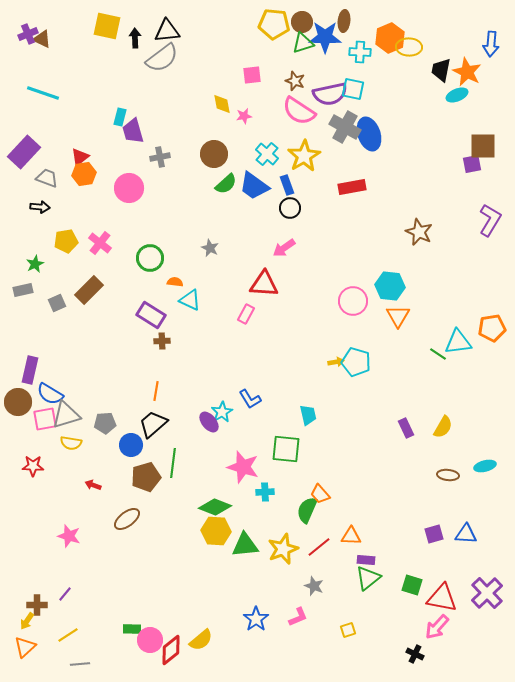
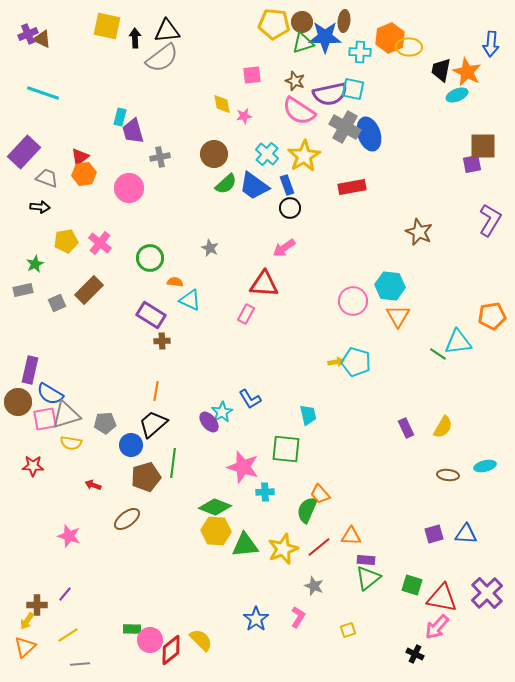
orange pentagon at (492, 328): moved 12 px up
pink L-shape at (298, 617): rotated 35 degrees counterclockwise
yellow semicircle at (201, 640): rotated 95 degrees counterclockwise
